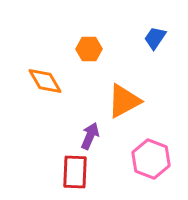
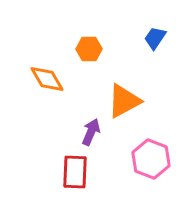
orange diamond: moved 2 px right, 2 px up
purple arrow: moved 1 px right, 4 px up
